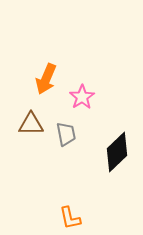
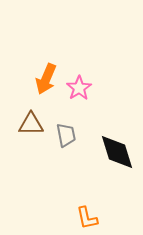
pink star: moved 3 px left, 9 px up
gray trapezoid: moved 1 px down
black diamond: rotated 63 degrees counterclockwise
orange L-shape: moved 17 px right
